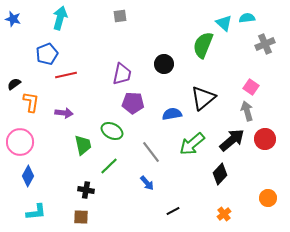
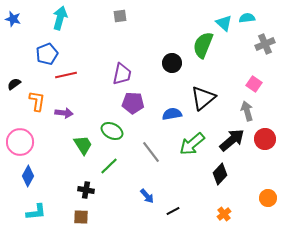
black circle: moved 8 px right, 1 px up
pink square: moved 3 px right, 3 px up
orange L-shape: moved 6 px right, 1 px up
green trapezoid: rotated 20 degrees counterclockwise
blue arrow: moved 13 px down
